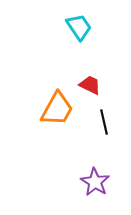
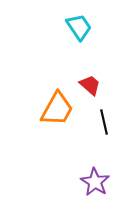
red trapezoid: rotated 15 degrees clockwise
